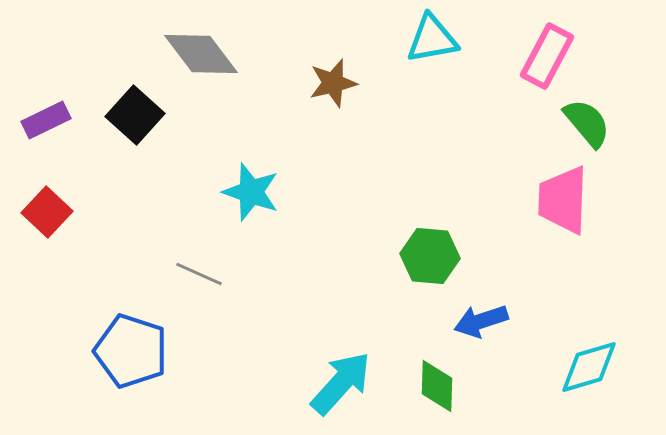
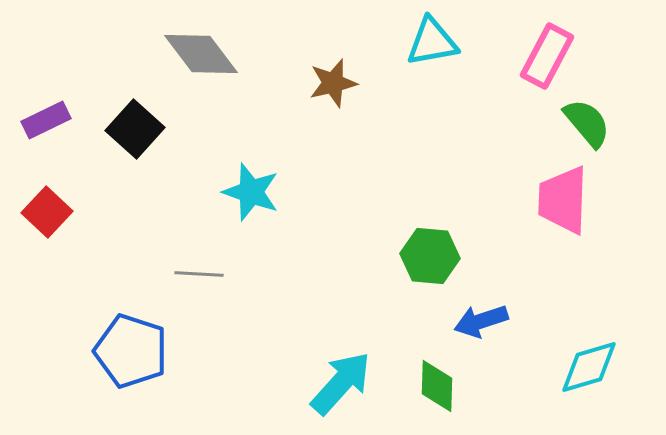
cyan triangle: moved 3 px down
black square: moved 14 px down
gray line: rotated 21 degrees counterclockwise
